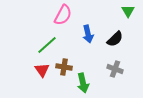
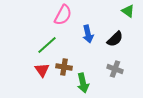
green triangle: rotated 24 degrees counterclockwise
